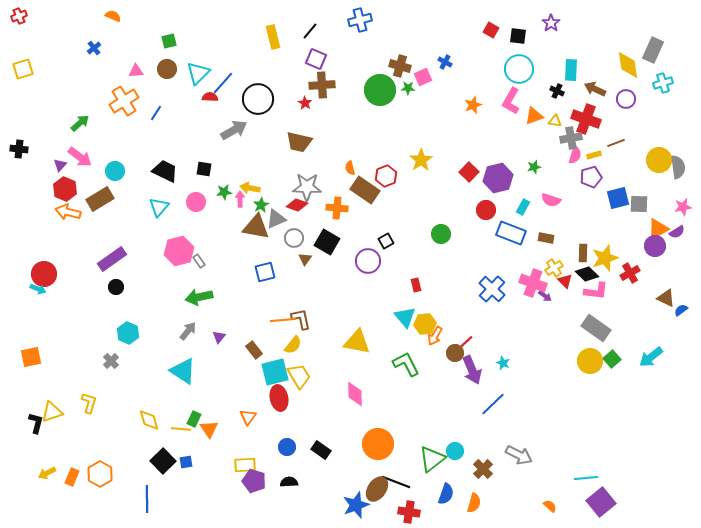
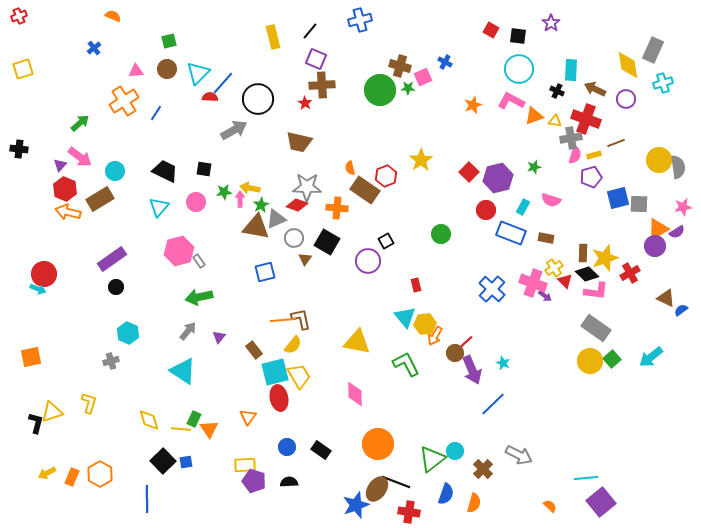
pink L-shape at (511, 101): rotated 88 degrees clockwise
gray cross at (111, 361): rotated 28 degrees clockwise
